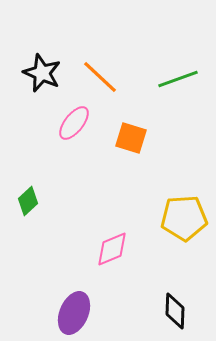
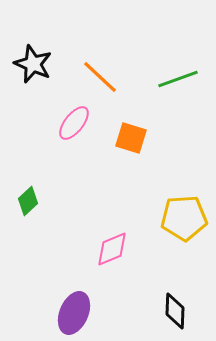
black star: moved 9 px left, 9 px up
